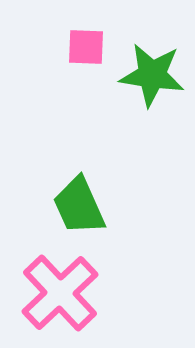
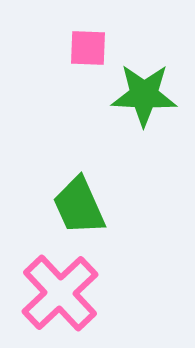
pink square: moved 2 px right, 1 px down
green star: moved 8 px left, 20 px down; rotated 6 degrees counterclockwise
